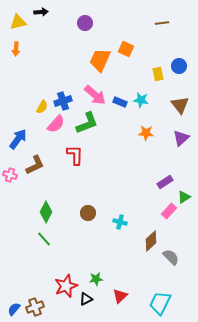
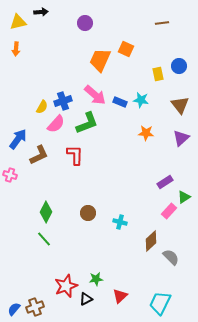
brown L-shape: moved 4 px right, 10 px up
